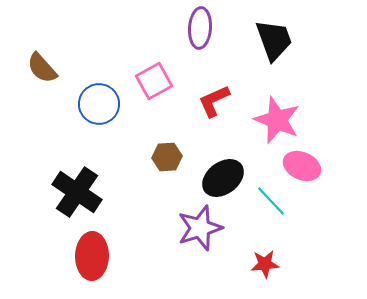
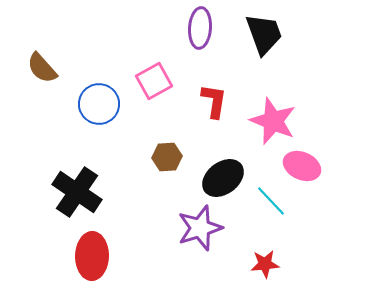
black trapezoid: moved 10 px left, 6 px up
red L-shape: rotated 123 degrees clockwise
pink star: moved 4 px left, 1 px down
